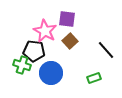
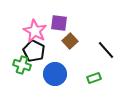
purple square: moved 8 px left, 4 px down
pink star: moved 10 px left
black pentagon: rotated 20 degrees clockwise
blue circle: moved 4 px right, 1 px down
